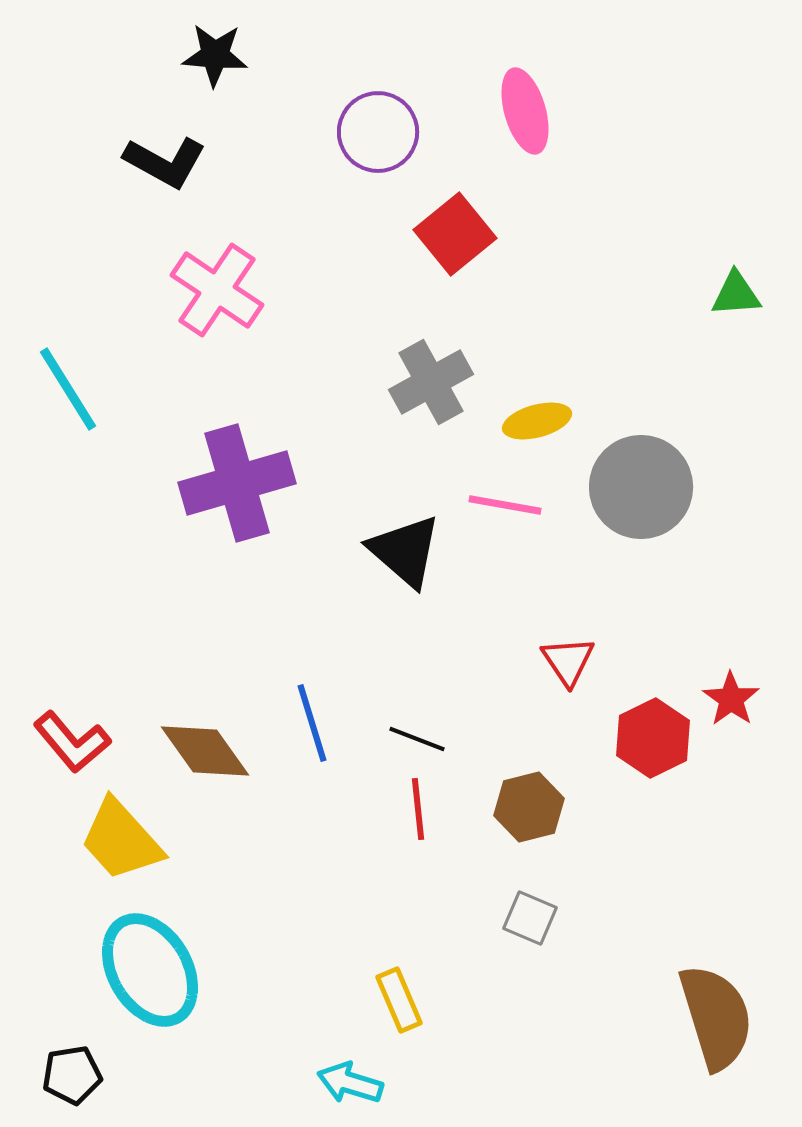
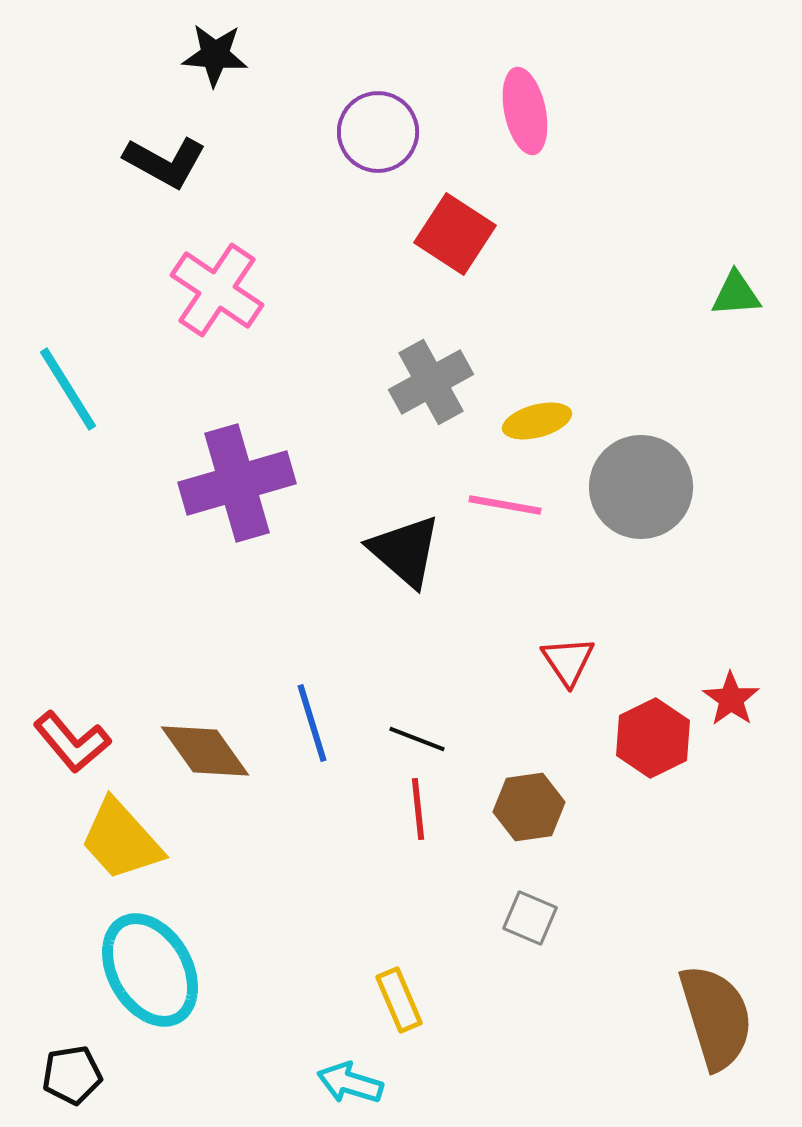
pink ellipse: rotated 4 degrees clockwise
red square: rotated 18 degrees counterclockwise
brown hexagon: rotated 6 degrees clockwise
